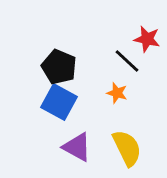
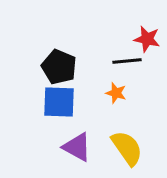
black line: rotated 48 degrees counterclockwise
orange star: moved 1 px left
blue square: rotated 27 degrees counterclockwise
yellow semicircle: rotated 9 degrees counterclockwise
